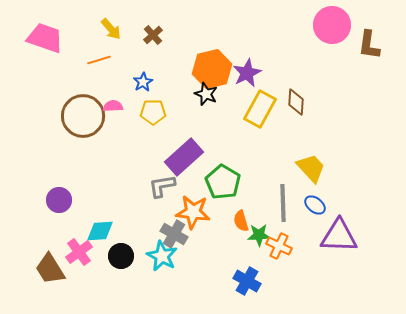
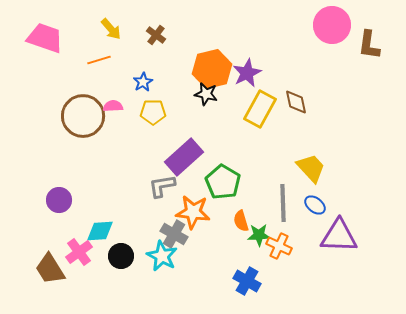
brown cross: moved 3 px right; rotated 12 degrees counterclockwise
black star: rotated 10 degrees counterclockwise
brown diamond: rotated 16 degrees counterclockwise
